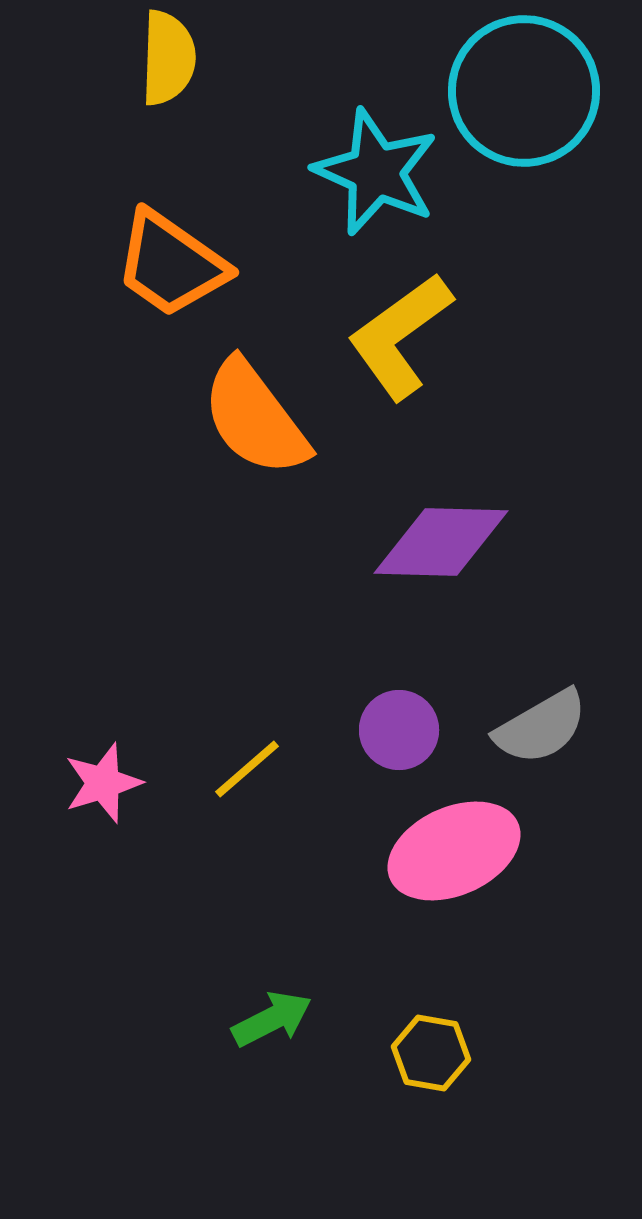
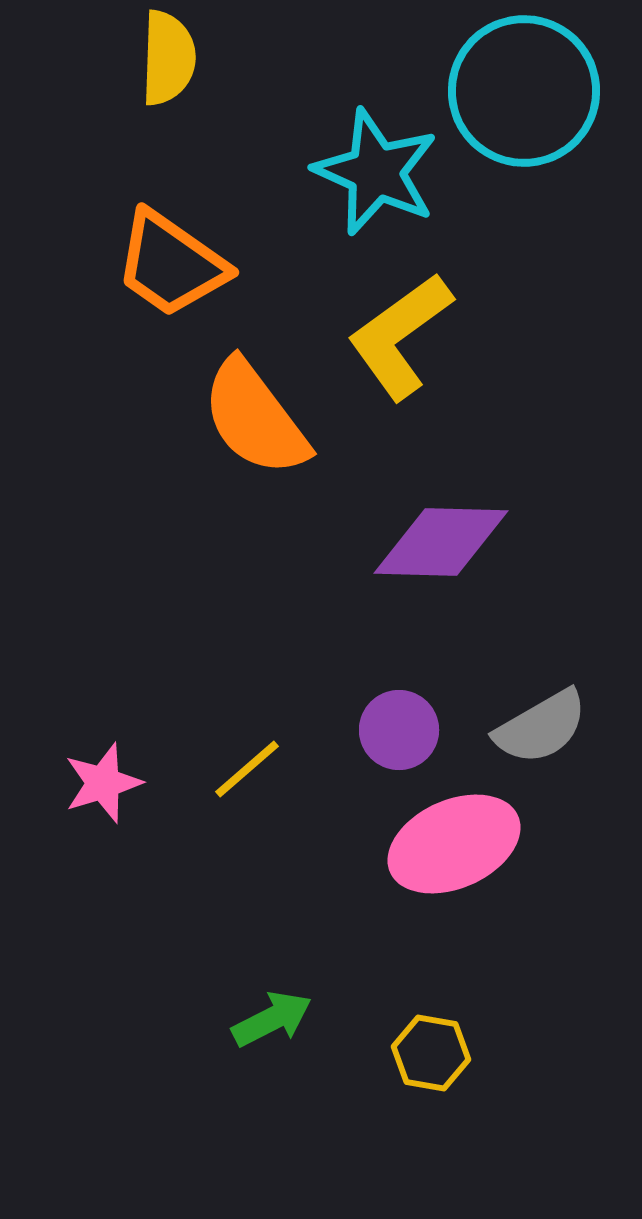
pink ellipse: moved 7 px up
